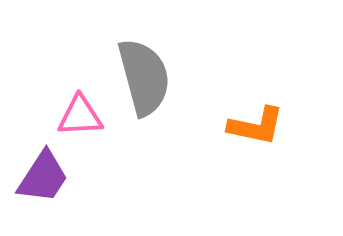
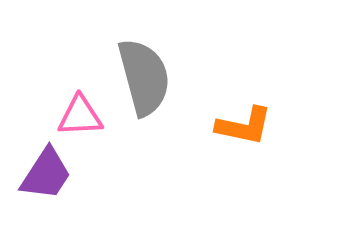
orange L-shape: moved 12 px left
purple trapezoid: moved 3 px right, 3 px up
